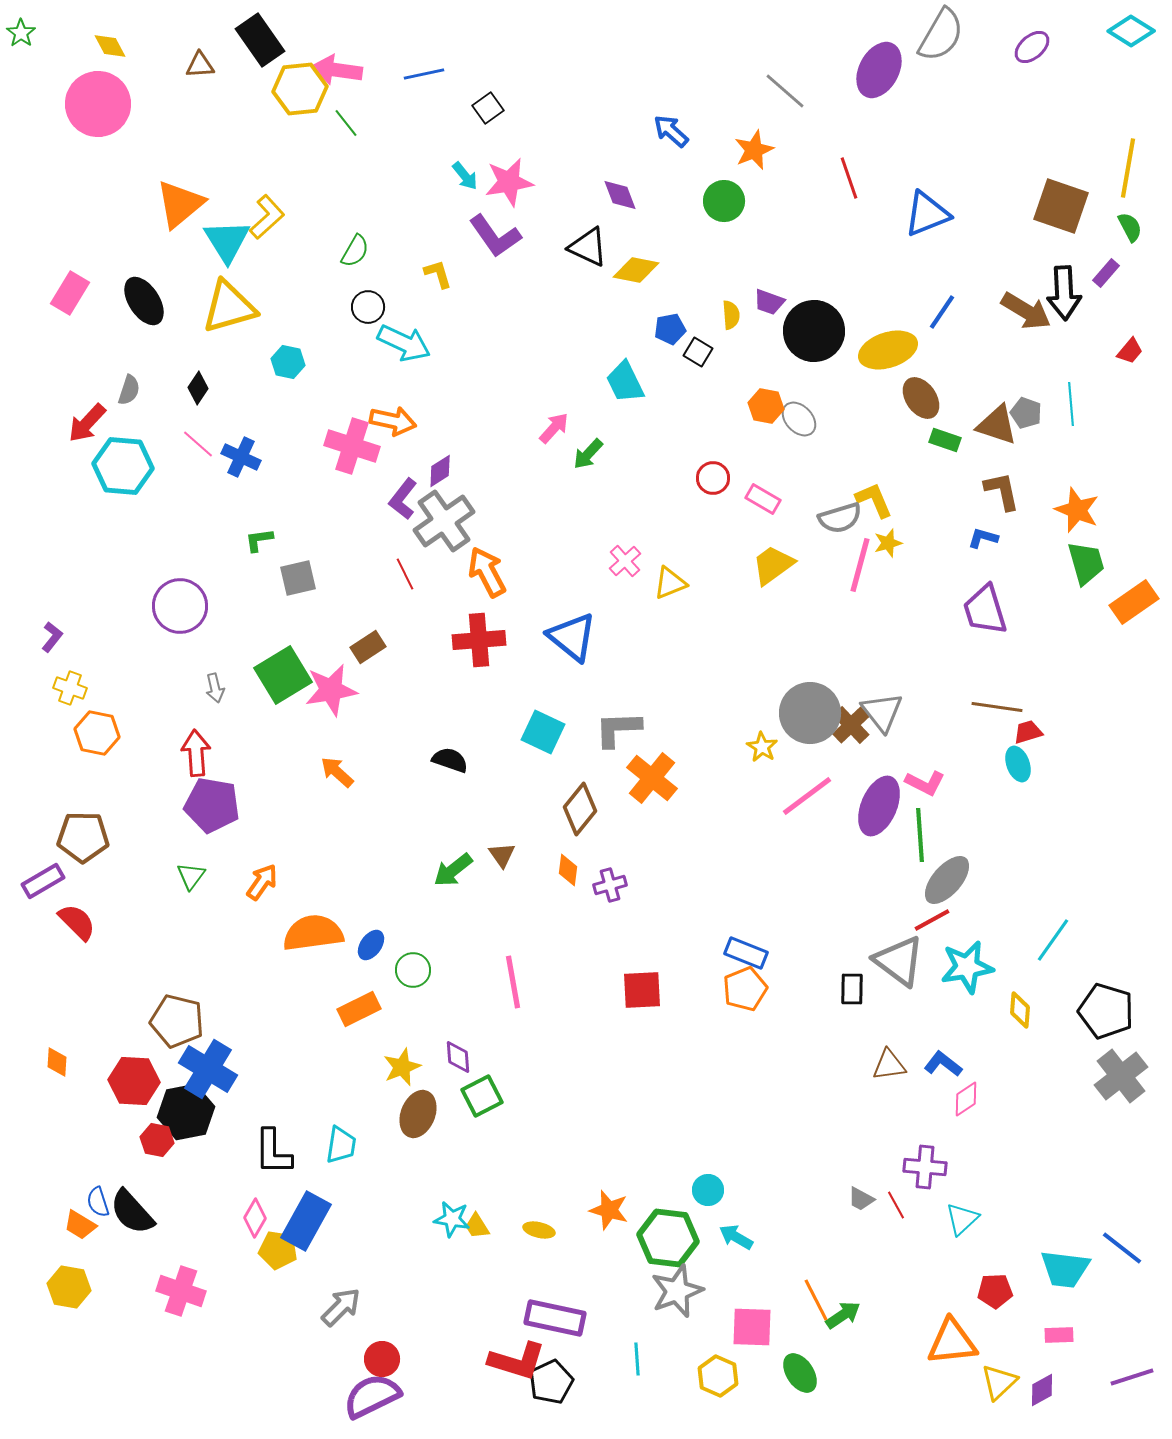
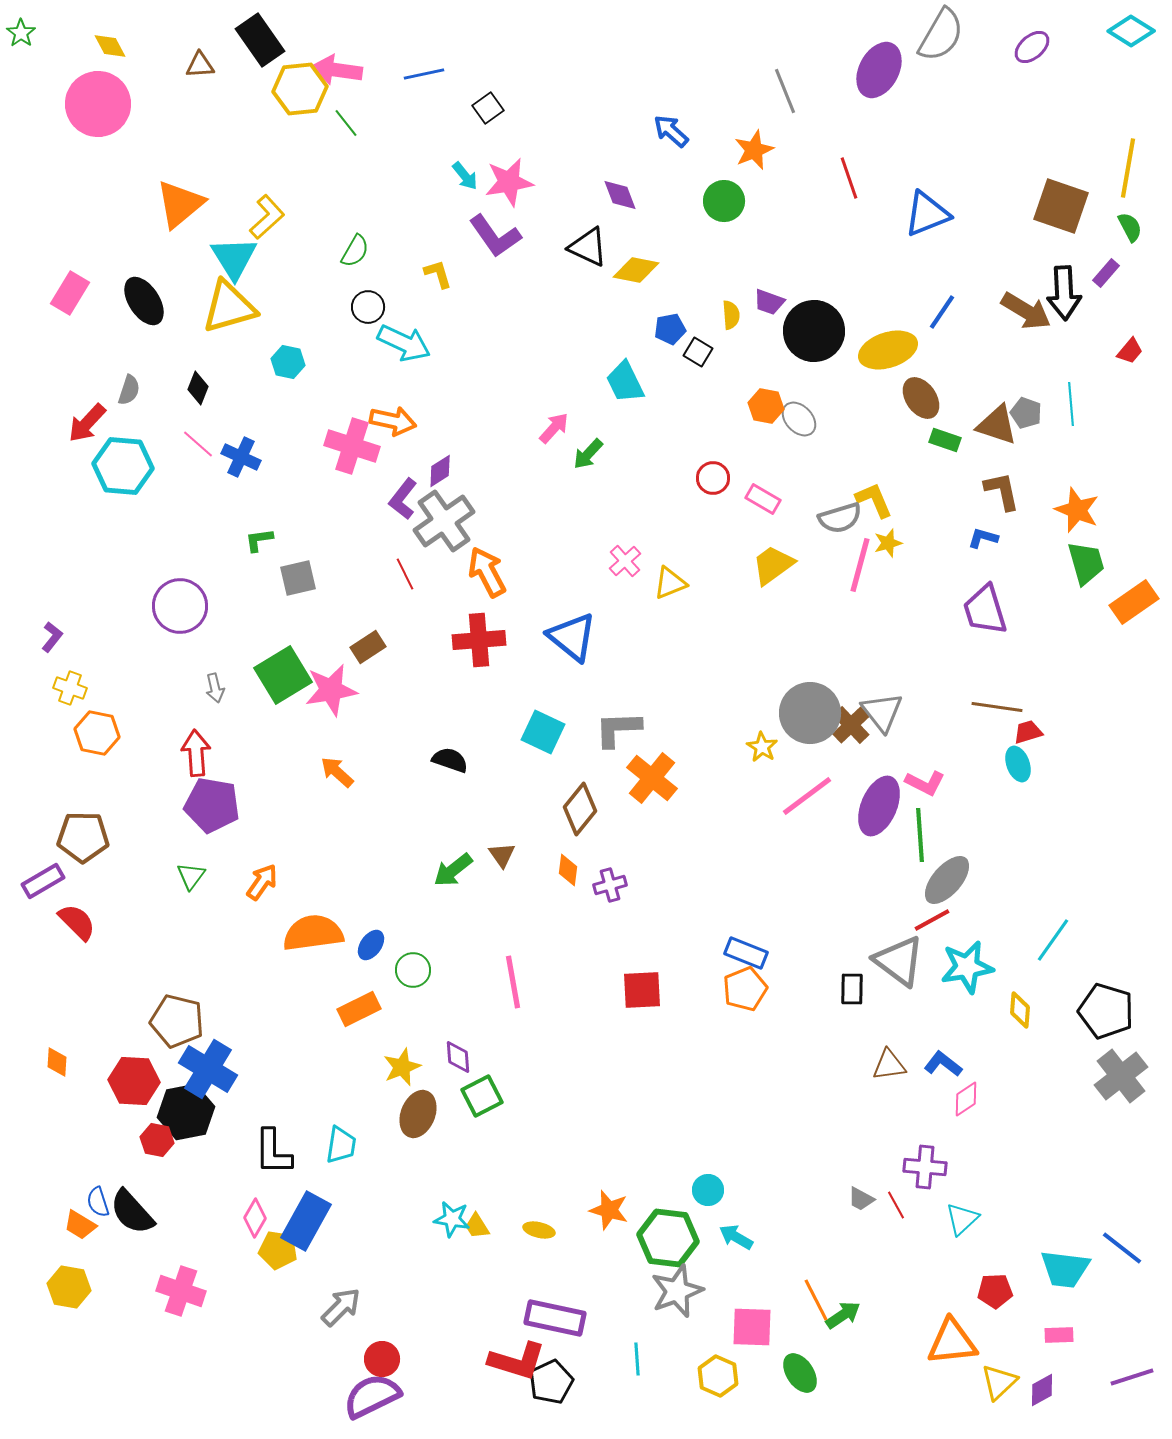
gray line at (785, 91): rotated 27 degrees clockwise
cyan triangle at (227, 241): moved 7 px right, 17 px down
black diamond at (198, 388): rotated 12 degrees counterclockwise
